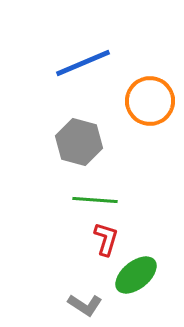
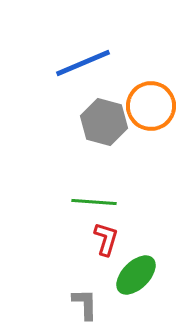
orange circle: moved 1 px right, 5 px down
gray hexagon: moved 25 px right, 20 px up
green line: moved 1 px left, 2 px down
green ellipse: rotated 6 degrees counterclockwise
gray L-shape: moved 1 px up; rotated 124 degrees counterclockwise
